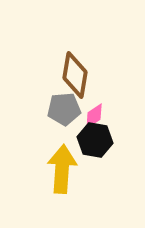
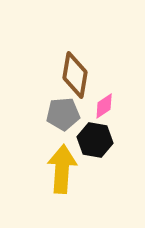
gray pentagon: moved 1 px left, 5 px down
pink diamond: moved 10 px right, 10 px up
